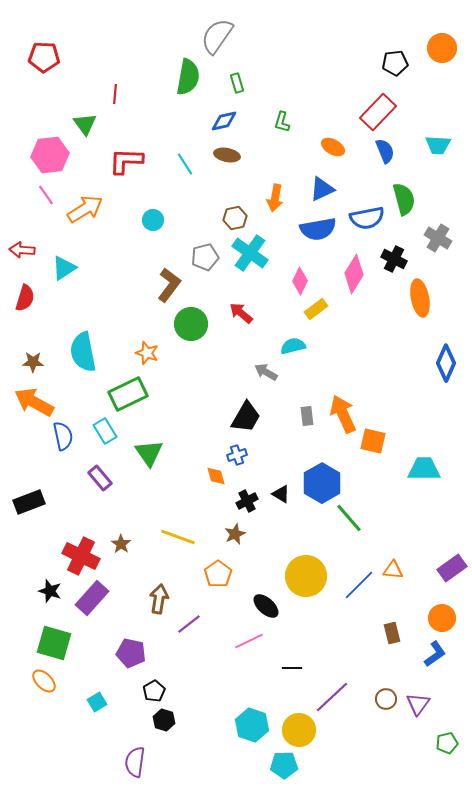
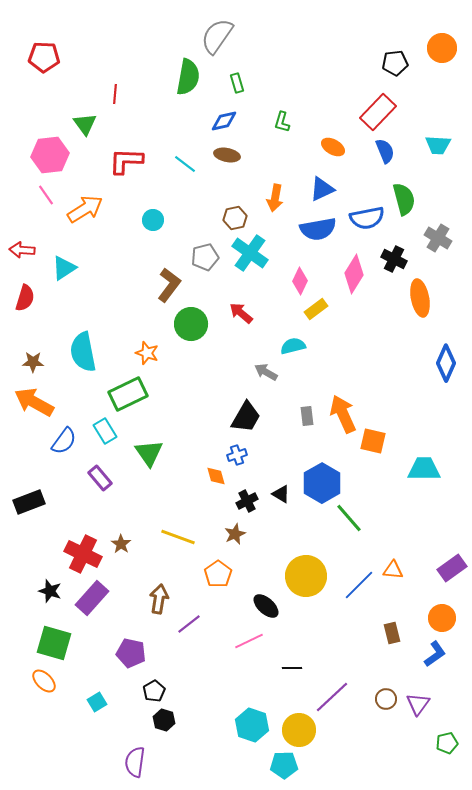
cyan line at (185, 164): rotated 20 degrees counterclockwise
blue semicircle at (63, 436): moved 1 px right, 5 px down; rotated 48 degrees clockwise
red cross at (81, 556): moved 2 px right, 2 px up
